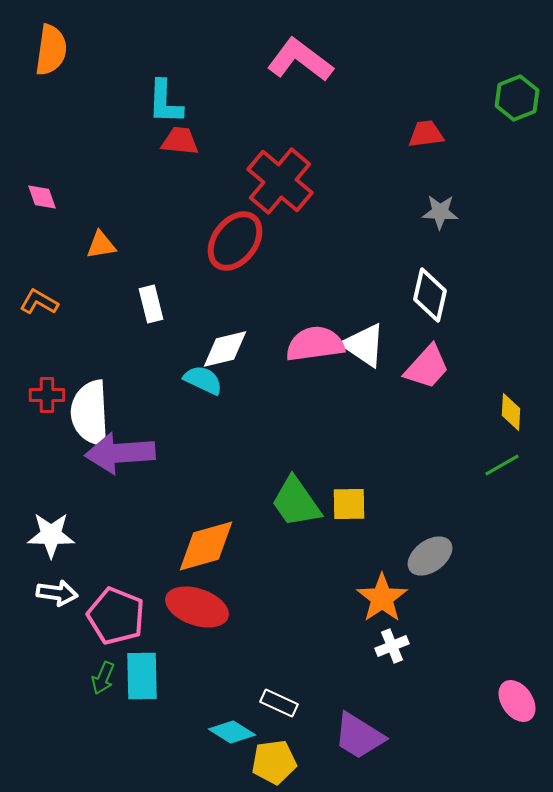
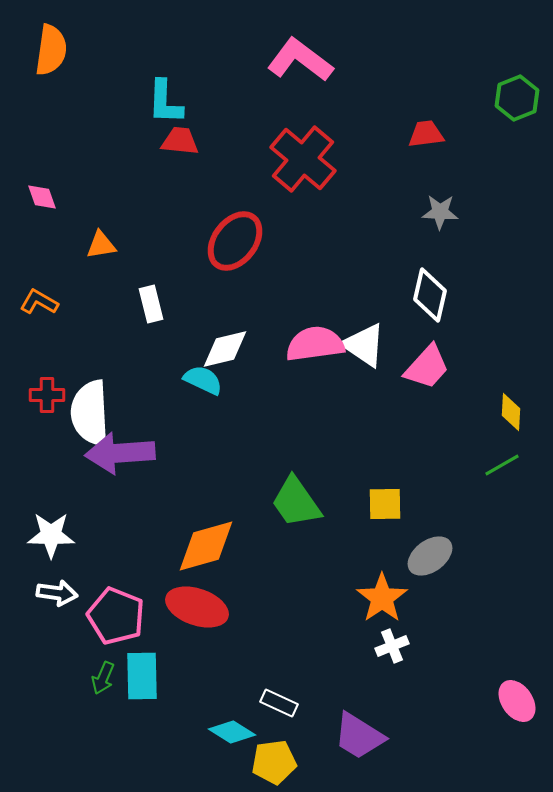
red cross at (280, 181): moved 23 px right, 22 px up
yellow square at (349, 504): moved 36 px right
